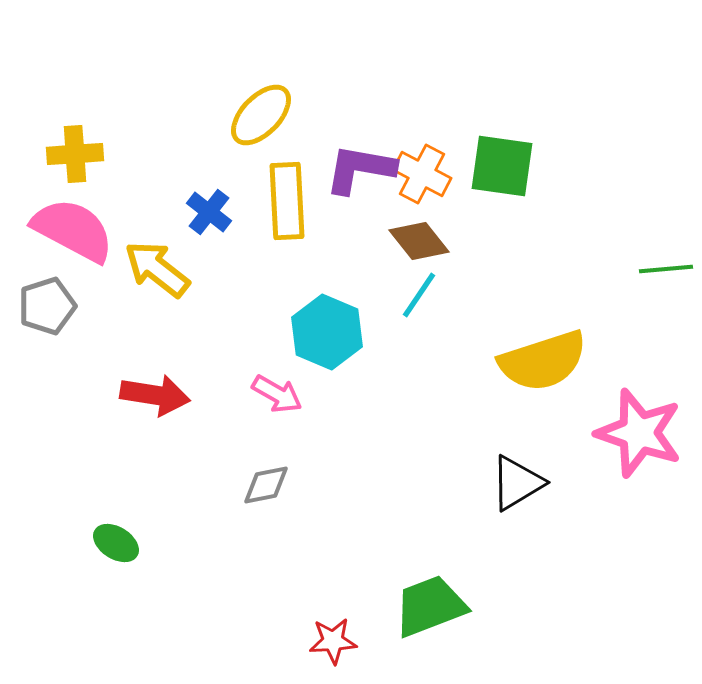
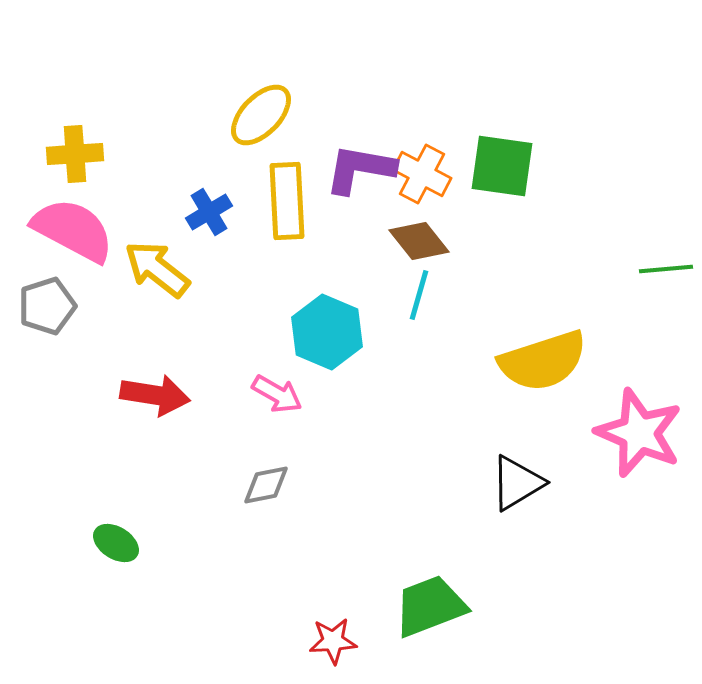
blue cross: rotated 21 degrees clockwise
cyan line: rotated 18 degrees counterclockwise
pink star: rotated 4 degrees clockwise
